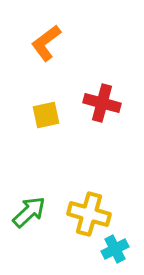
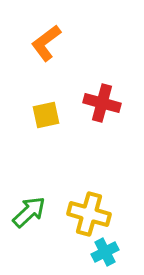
cyan cross: moved 10 px left, 3 px down
